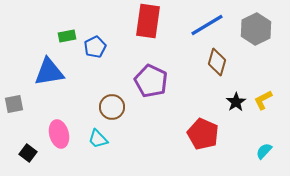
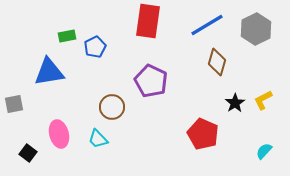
black star: moved 1 px left, 1 px down
